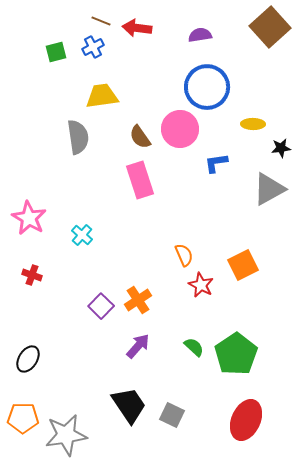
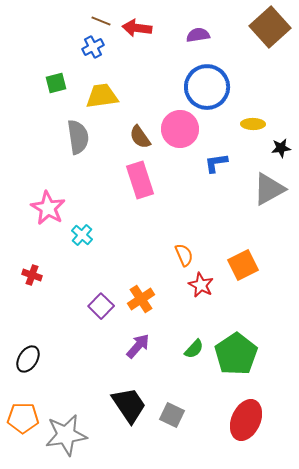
purple semicircle: moved 2 px left
green square: moved 31 px down
pink star: moved 19 px right, 10 px up
orange cross: moved 3 px right, 1 px up
green semicircle: moved 2 px down; rotated 90 degrees clockwise
